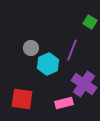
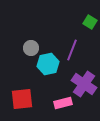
cyan hexagon: rotated 10 degrees clockwise
red square: rotated 15 degrees counterclockwise
pink rectangle: moved 1 px left
